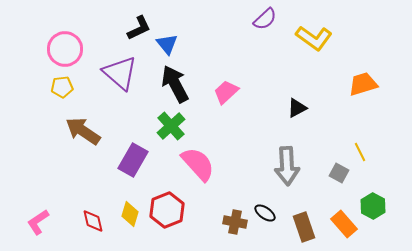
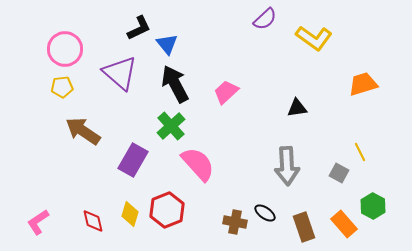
black triangle: rotated 20 degrees clockwise
